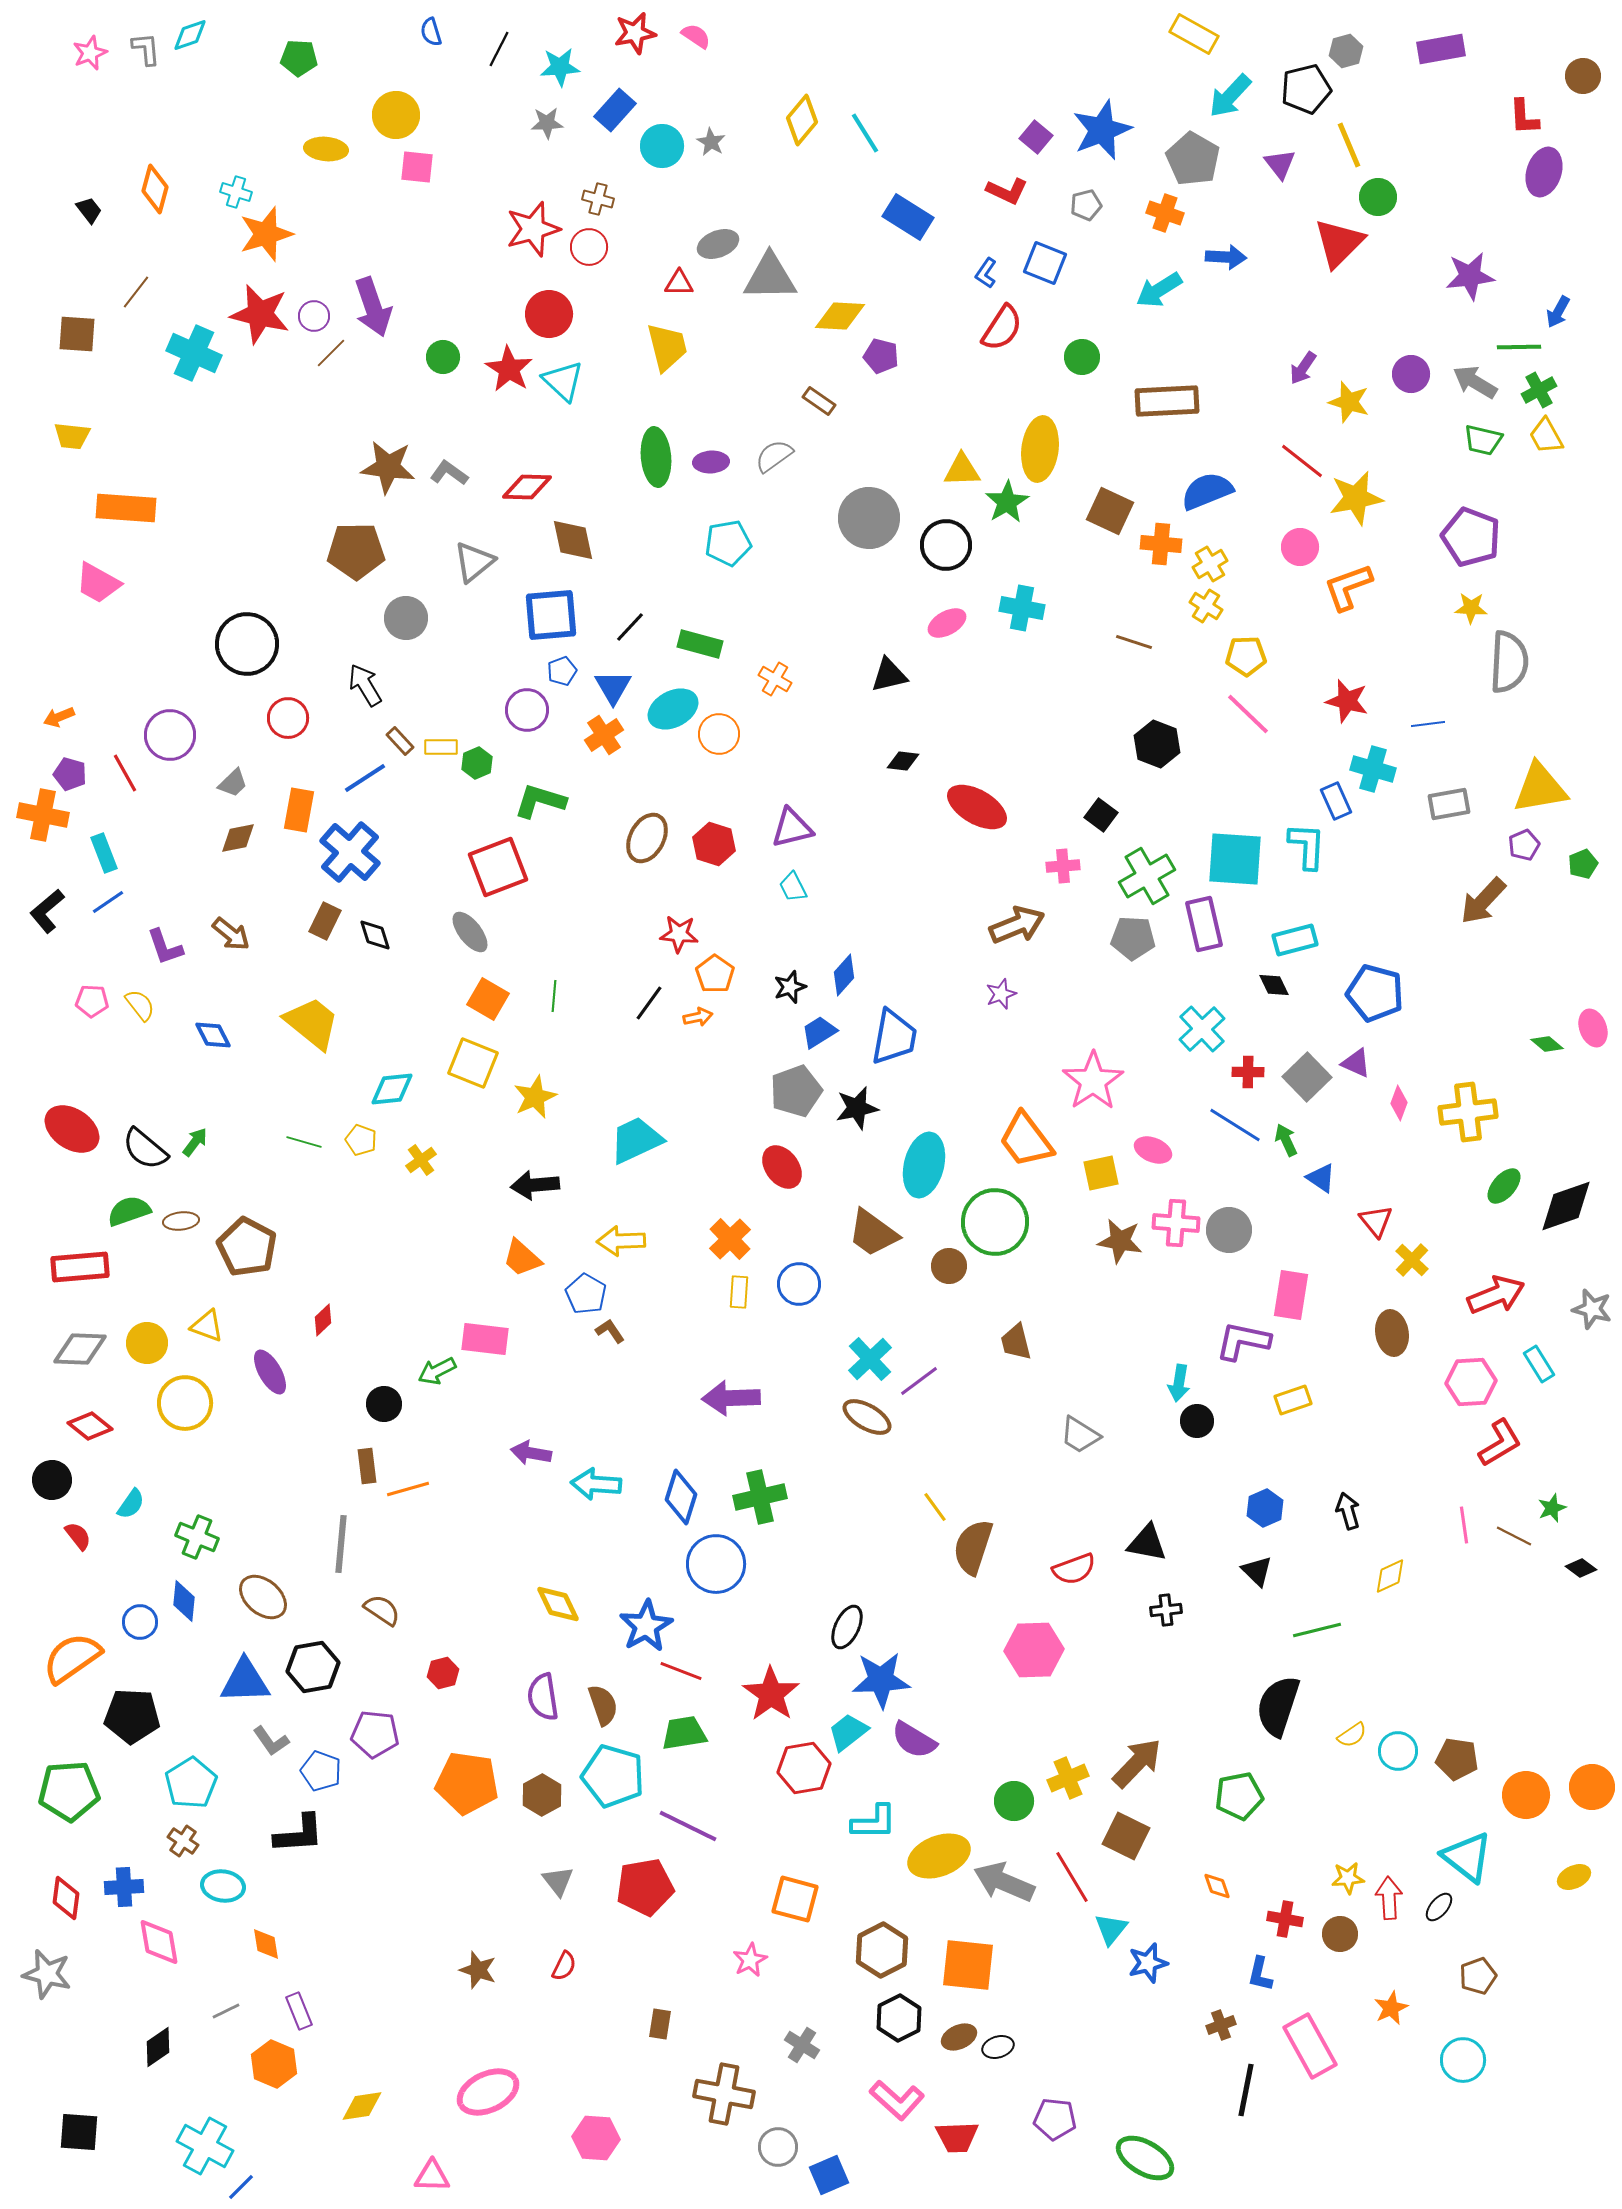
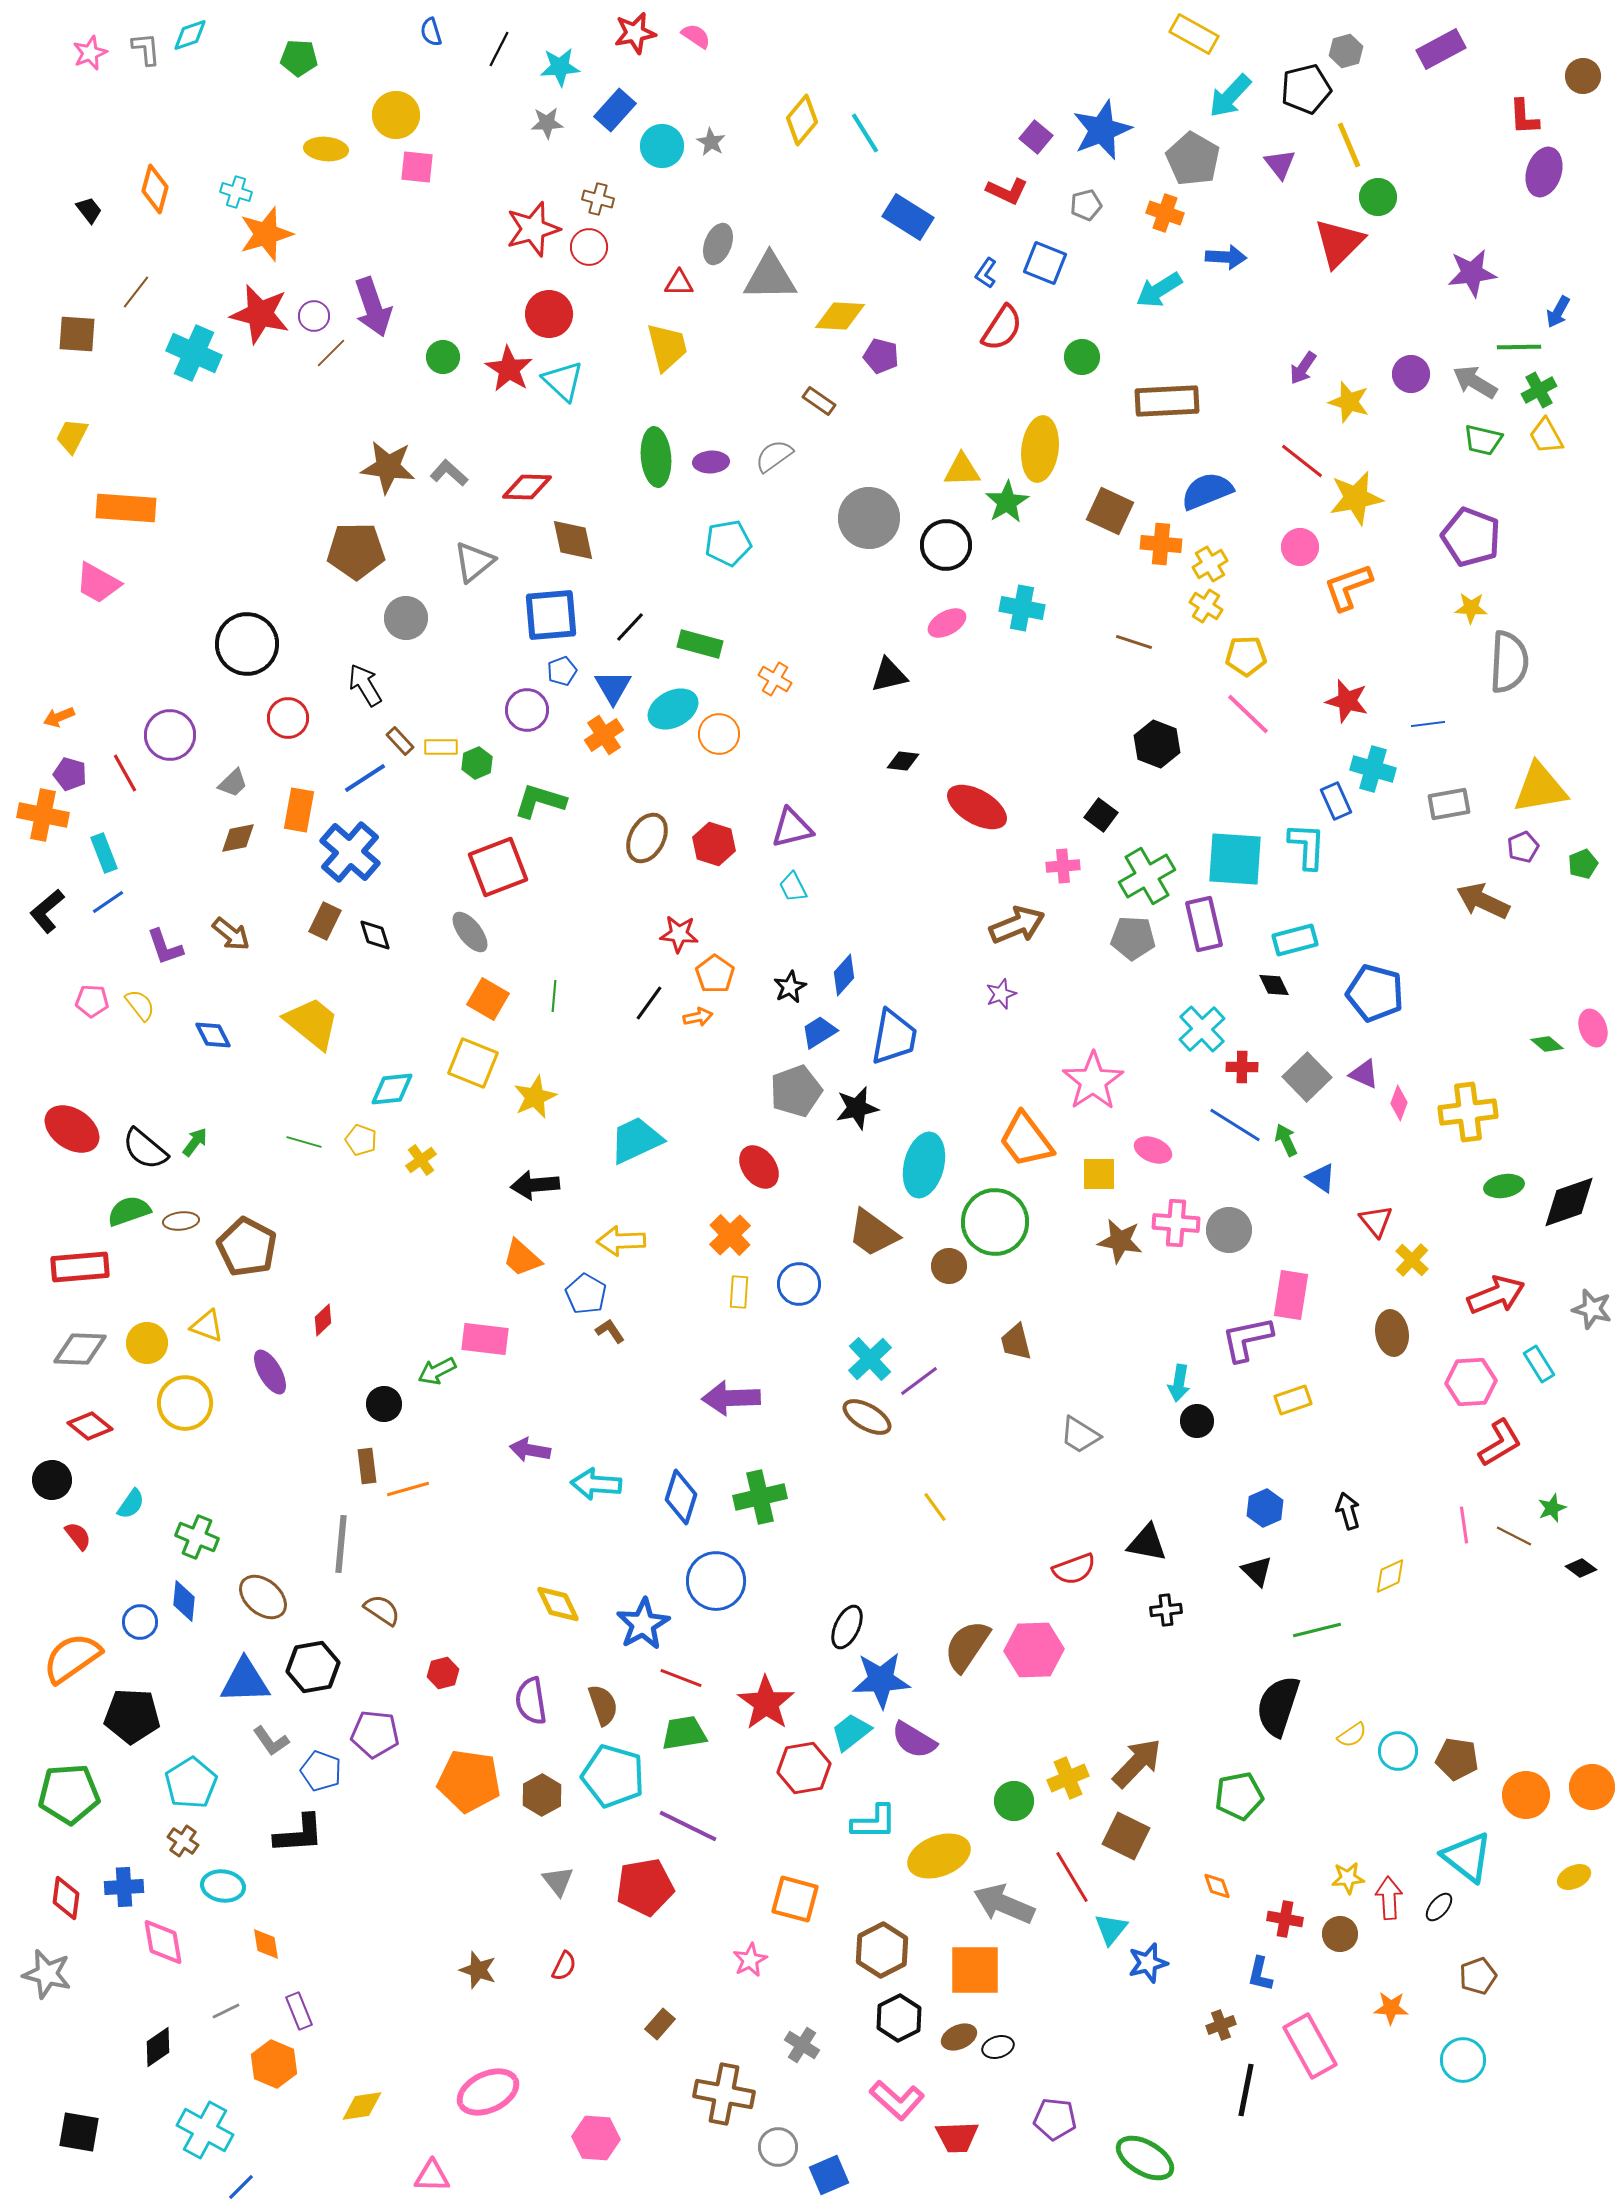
purple rectangle at (1441, 49): rotated 18 degrees counterclockwise
gray ellipse at (718, 244): rotated 48 degrees counterclockwise
purple star at (1470, 276): moved 2 px right, 3 px up
yellow trapezoid at (72, 436): rotated 111 degrees clockwise
gray L-shape at (449, 473): rotated 6 degrees clockwise
purple pentagon at (1524, 845): moved 1 px left, 2 px down
brown arrow at (1483, 901): rotated 72 degrees clockwise
black star at (790, 987): rotated 8 degrees counterclockwise
purple triangle at (1356, 1063): moved 8 px right, 11 px down
red cross at (1248, 1072): moved 6 px left, 5 px up
red ellipse at (782, 1167): moved 23 px left
yellow square at (1101, 1173): moved 2 px left, 1 px down; rotated 12 degrees clockwise
green ellipse at (1504, 1186): rotated 39 degrees clockwise
black diamond at (1566, 1206): moved 3 px right, 4 px up
orange cross at (730, 1239): moved 4 px up
purple L-shape at (1243, 1341): moved 4 px right, 2 px up; rotated 24 degrees counterclockwise
purple arrow at (531, 1453): moved 1 px left, 3 px up
brown semicircle at (973, 1547): moved 6 px left, 99 px down; rotated 16 degrees clockwise
blue circle at (716, 1564): moved 17 px down
blue star at (646, 1626): moved 3 px left, 2 px up
red line at (681, 1671): moved 7 px down
red star at (771, 1694): moved 5 px left, 9 px down
purple semicircle at (543, 1697): moved 12 px left, 4 px down
cyan trapezoid at (848, 1732): moved 3 px right
orange pentagon at (467, 1783): moved 2 px right, 2 px up
green pentagon at (69, 1791): moved 3 px down
gray arrow at (1004, 1882): moved 22 px down
pink diamond at (159, 1942): moved 4 px right
orange square at (968, 1965): moved 7 px right, 5 px down; rotated 6 degrees counterclockwise
orange star at (1391, 2008): rotated 28 degrees clockwise
brown rectangle at (660, 2024): rotated 32 degrees clockwise
black square at (79, 2132): rotated 6 degrees clockwise
cyan cross at (205, 2146): moved 16 px up
